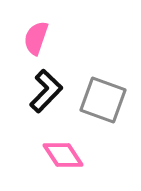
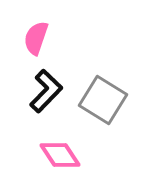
gray square: rotated 12 degrees clockwise
pink diamond: moved 3 px left
